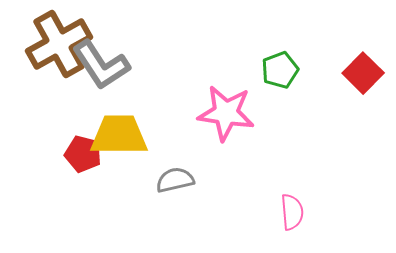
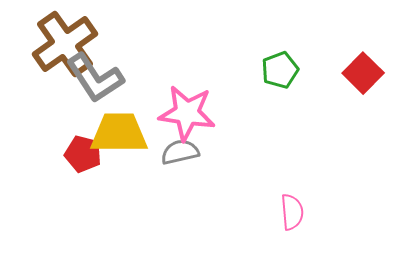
brown cross: moved 6 px right; rotated 6 degrees counterclockwise
gray L-shape: moved 6 px left, 13 px down
pink star: moved 39 px left
yellow trapezoid: moved 2 px up
gray semicircle: moved 5 px right, 28 px up
